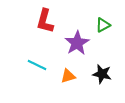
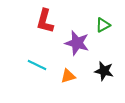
purple star: rotated 25 degrees counterclockwise
black star: moved 2 px right, 3 px up
